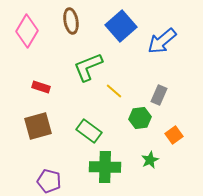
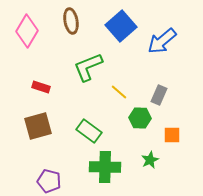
yellow line: moved 5 px right, 1 px down
green hexagon: rotated 10 degrees clockwise
orange square: moved 2 px left; rotated 36 degrees clockwise
